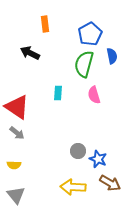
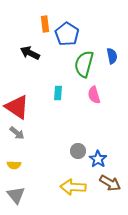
blue pentagon: moved 23 px left; rotated 10 degrees counterclockwise
blue star: rotated 12 degrees clockwise
